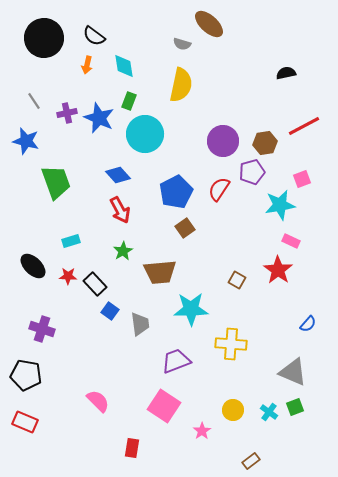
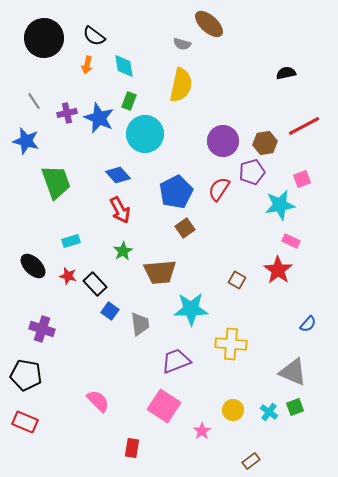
red star at (68, 276): rotated 12 degrees clockwise
